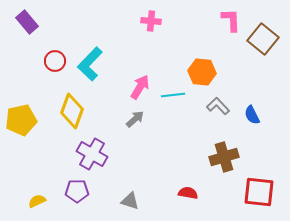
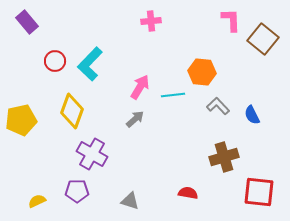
pink cross: rotated 12 degrees counterclockwise
